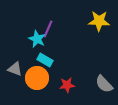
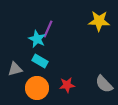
cyan rectangle: moved 5 px left, 1 px down
gray triangle: rotated 35 degrees counterclockwise
orange circle: moved 10 px down
